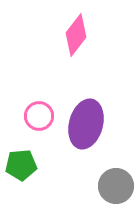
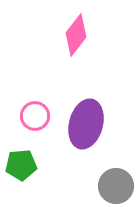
pink circle: moved 4 px left
